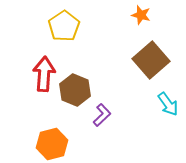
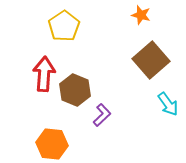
orange hexagon: rotated 20 degrees clockwise
